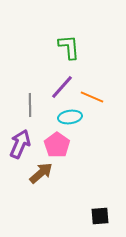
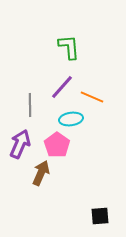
cyan ellipse: moved 1 px right, 2 px down
brown arrow: rotated 25 degrees counterclockwise
